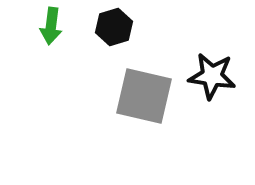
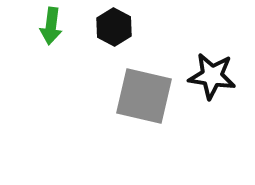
black hexagon: rotated 15 degrees counterclockwise
